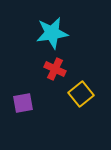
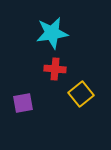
red cross: rotated 20 degrees counterclockwise
